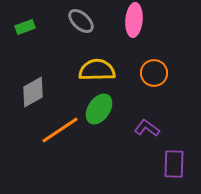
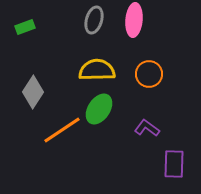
gray ellipse: moved 13 px right, 1 px up; rotated 64 degrees clockwise
orange circle: moved 5 px left, 1 px down
gray diamond: rotated 28 degrees counterclockwise
orange line: moved 2 px right
